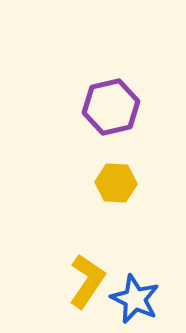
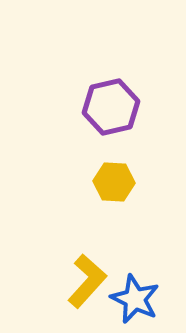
yellow hexagon: moved 2 px left, 1 px up
yellow L-shape: rotated 8 degrees clockwise
